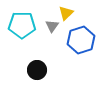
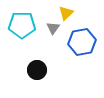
gray triangle: moved 1 px right, 2 px down
blue hexagon: moved 1 px right, 2 px down; rotated 8 degrees clockwise
